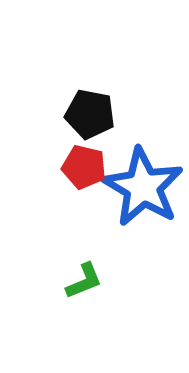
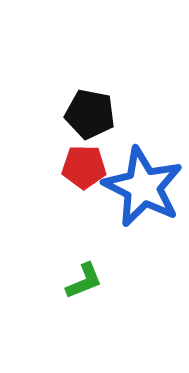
red pentagon: rotated 12 degrees counterclockwise
blue star: rotated 4 degrees counterclockwise
